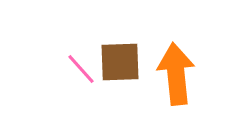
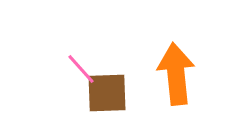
brown square: moved 13 px left, 31 px down
